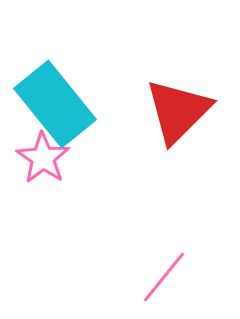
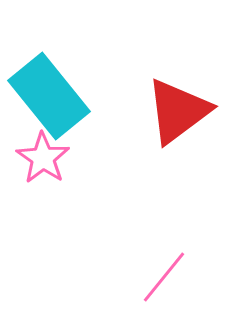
cyan rectangle: moved 6 px left, 8 px up
red triangle: rotated 8 degrees clockwise
